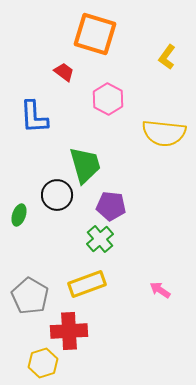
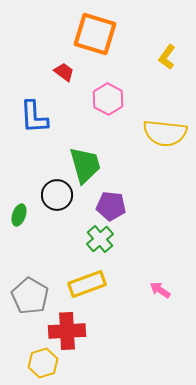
yellow semicircle: moved 1 px right
red cross: moved 2 px left
